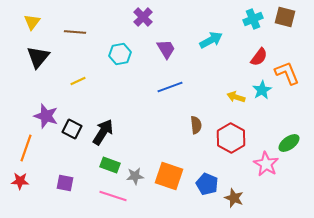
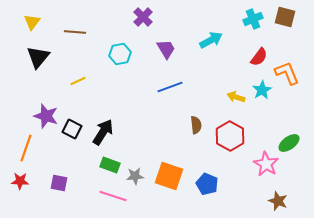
red hexagon: moved 1 px left, 2 px up
purple square: moved 6 px left
brown star: moved 44 px right, 3 px down
